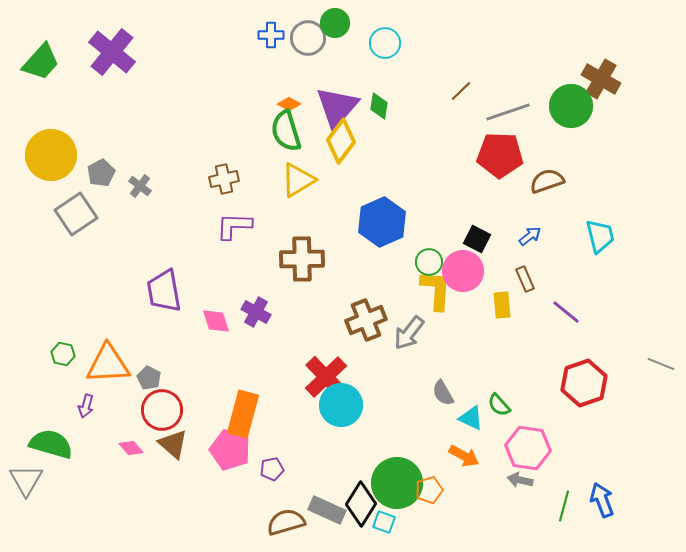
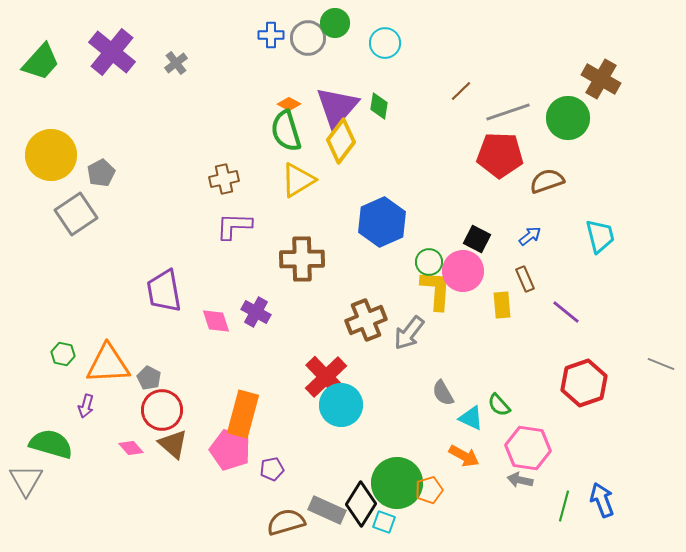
green circle at (571, 106): moved 3 px left, 12 px down
gray cross at (140, 186): moved 36 px right, 123 px up; rotated 15 degrees clockwise
